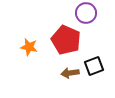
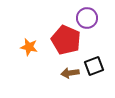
purple circle: moved 1 px right, 5 px down
